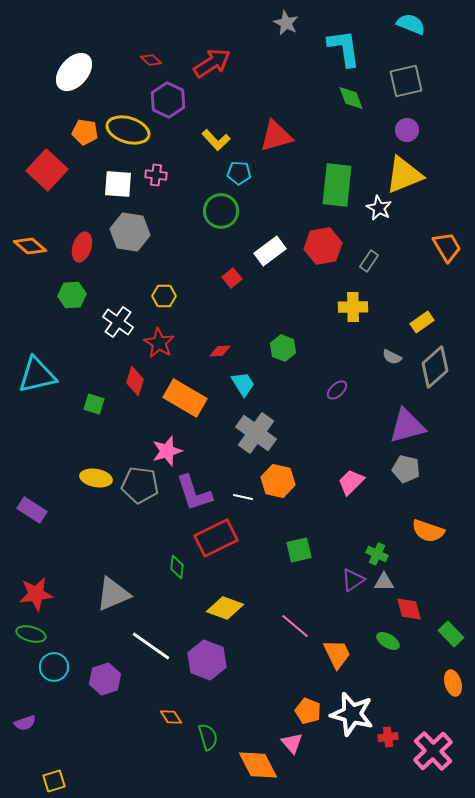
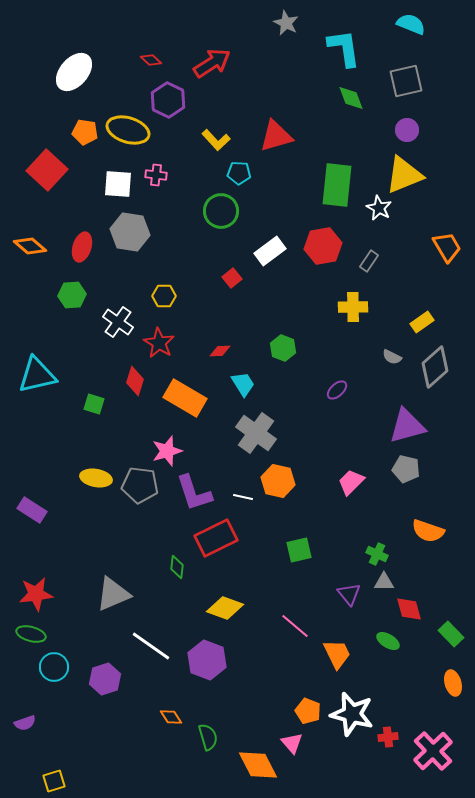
purple triangle at (353, 580): moved 4 px left, 14 px down; rotated 35 degrees counterclockwise
